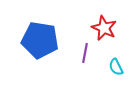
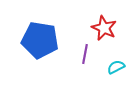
purple line: moved 1 px down
cyan semicircle: rotated 90 degrees clockwise
